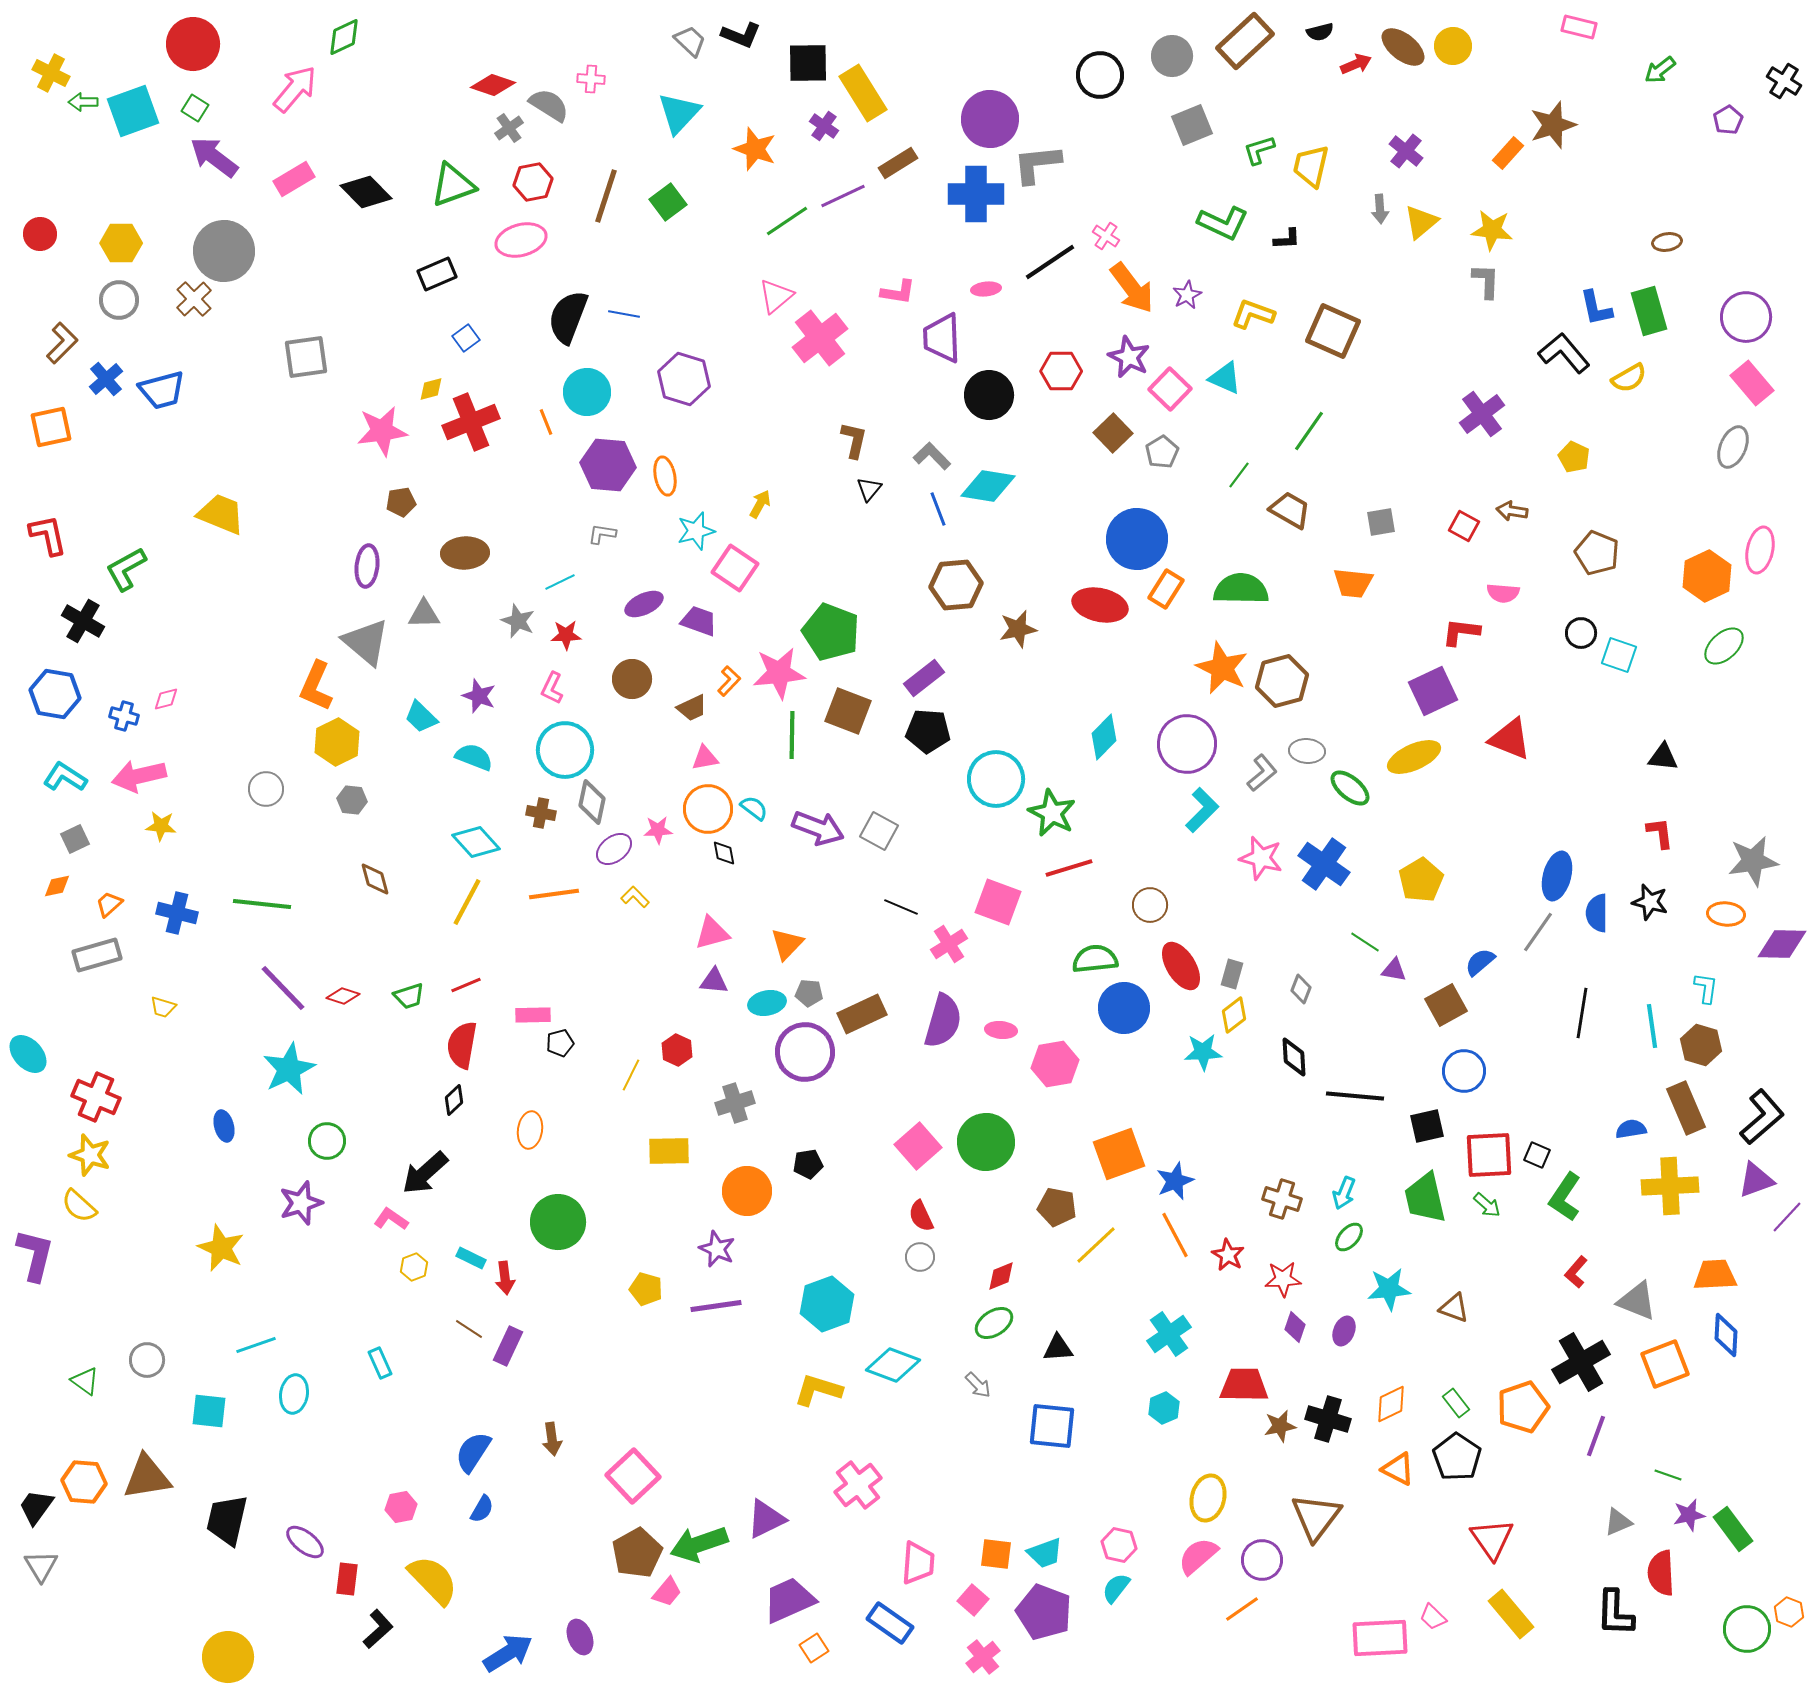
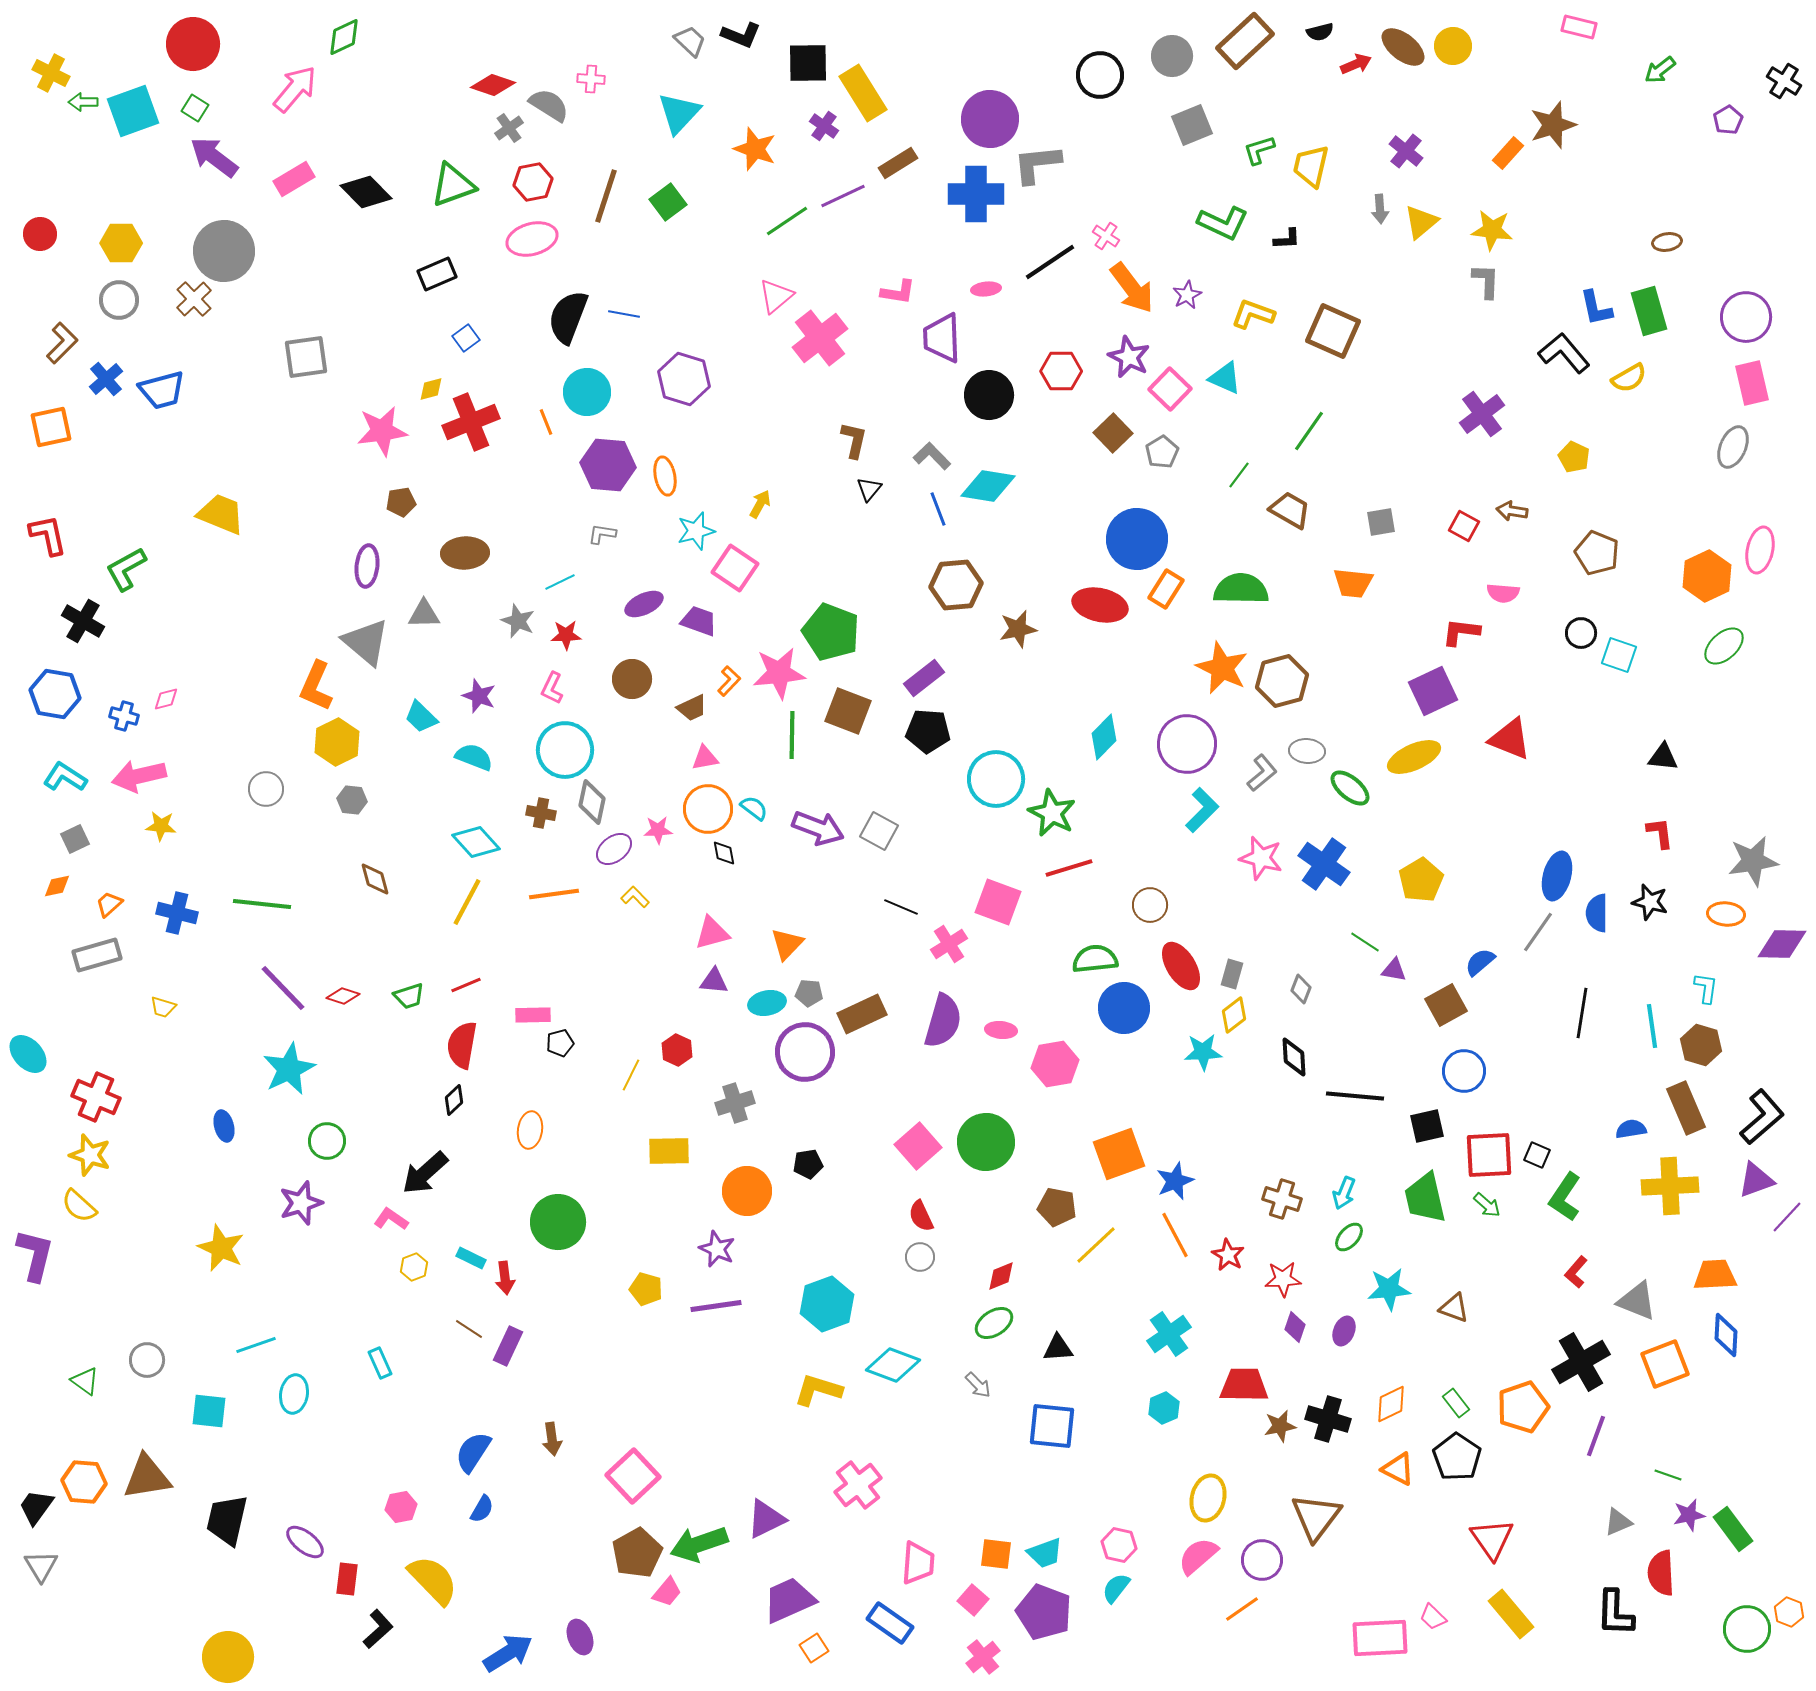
pink ellipse at (521, 240): moved 11 px right, 1 px up
pink rectangle at (1752, 383): rotated 27 degrees clockwise
